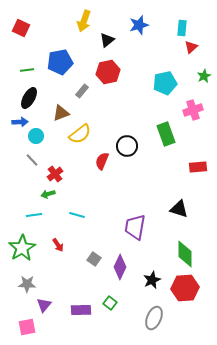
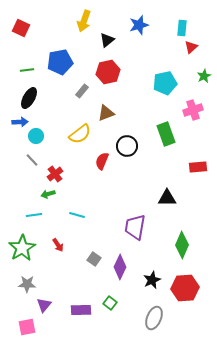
brown triangle at (61, 113): moved 45 px right
black triangle at (179, 209): moved 12 px left, 11 px up; rotated 18 degrees counterclockwise
green diamond at (185, 254): moved 3 px left, 9 px up; rotated 24 degrees clockwise
